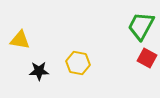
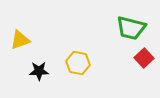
green trapezoid: moved 10 px left, 2 px down; rotated 104 degrees counterclockwise
yellow triangle: rotated 30 degrees counterclockwise
red square: moved 3 px left; rotated 18 degrees clockwise
